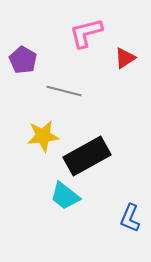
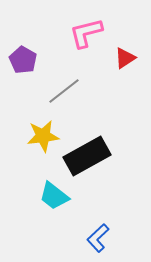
gray line: rotated 52 degrees counterclockwise
cyan trapezoid: moved 11 px left
blue L-shape: moved 32 px left, 20 px down; rotated 24 degrees clockwise
